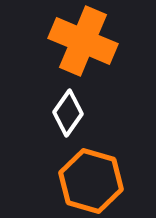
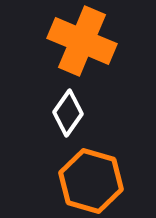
orange cross: moved 1 px left
